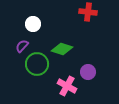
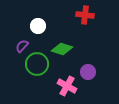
red cross: moved 3 px left, 3 px down
white circle: moved 5 px right, 2 px down
